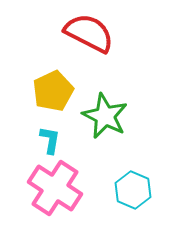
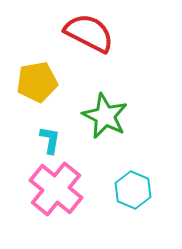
yellow pentagon: moved 16 px left, 9 px up; rotated 15 degrees clockwise
pink cross: moved 1 px right, 1 px down; rotated 6 degrees clockwise
